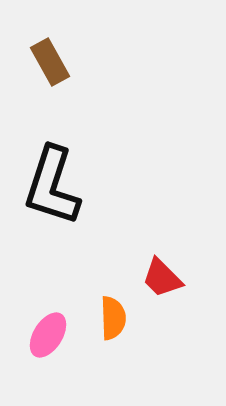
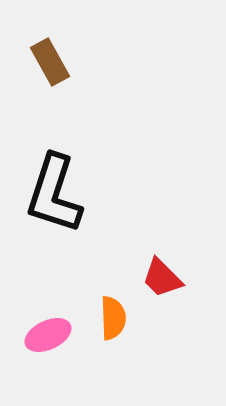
black L-shape: moved 2 px right, 8 px down
pink ellipse: rotated 33 degrees clockwise
